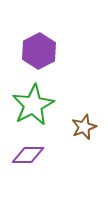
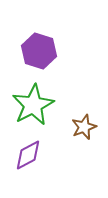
purple hexagon: rotated 16 degrees counterclockwise
purple diamond: rotated 28 degrees counterclockwise
